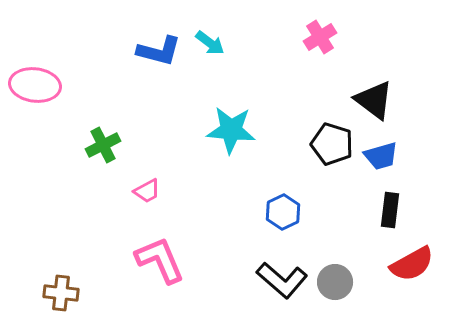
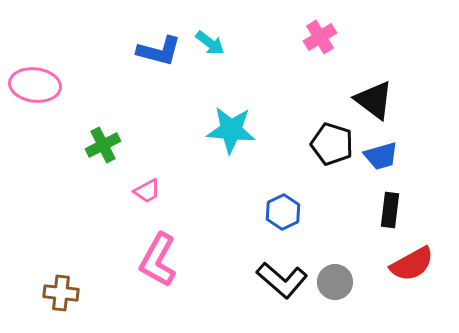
pink L-shape: moved 2 px left; rotated 128 degrees counterclockwise
